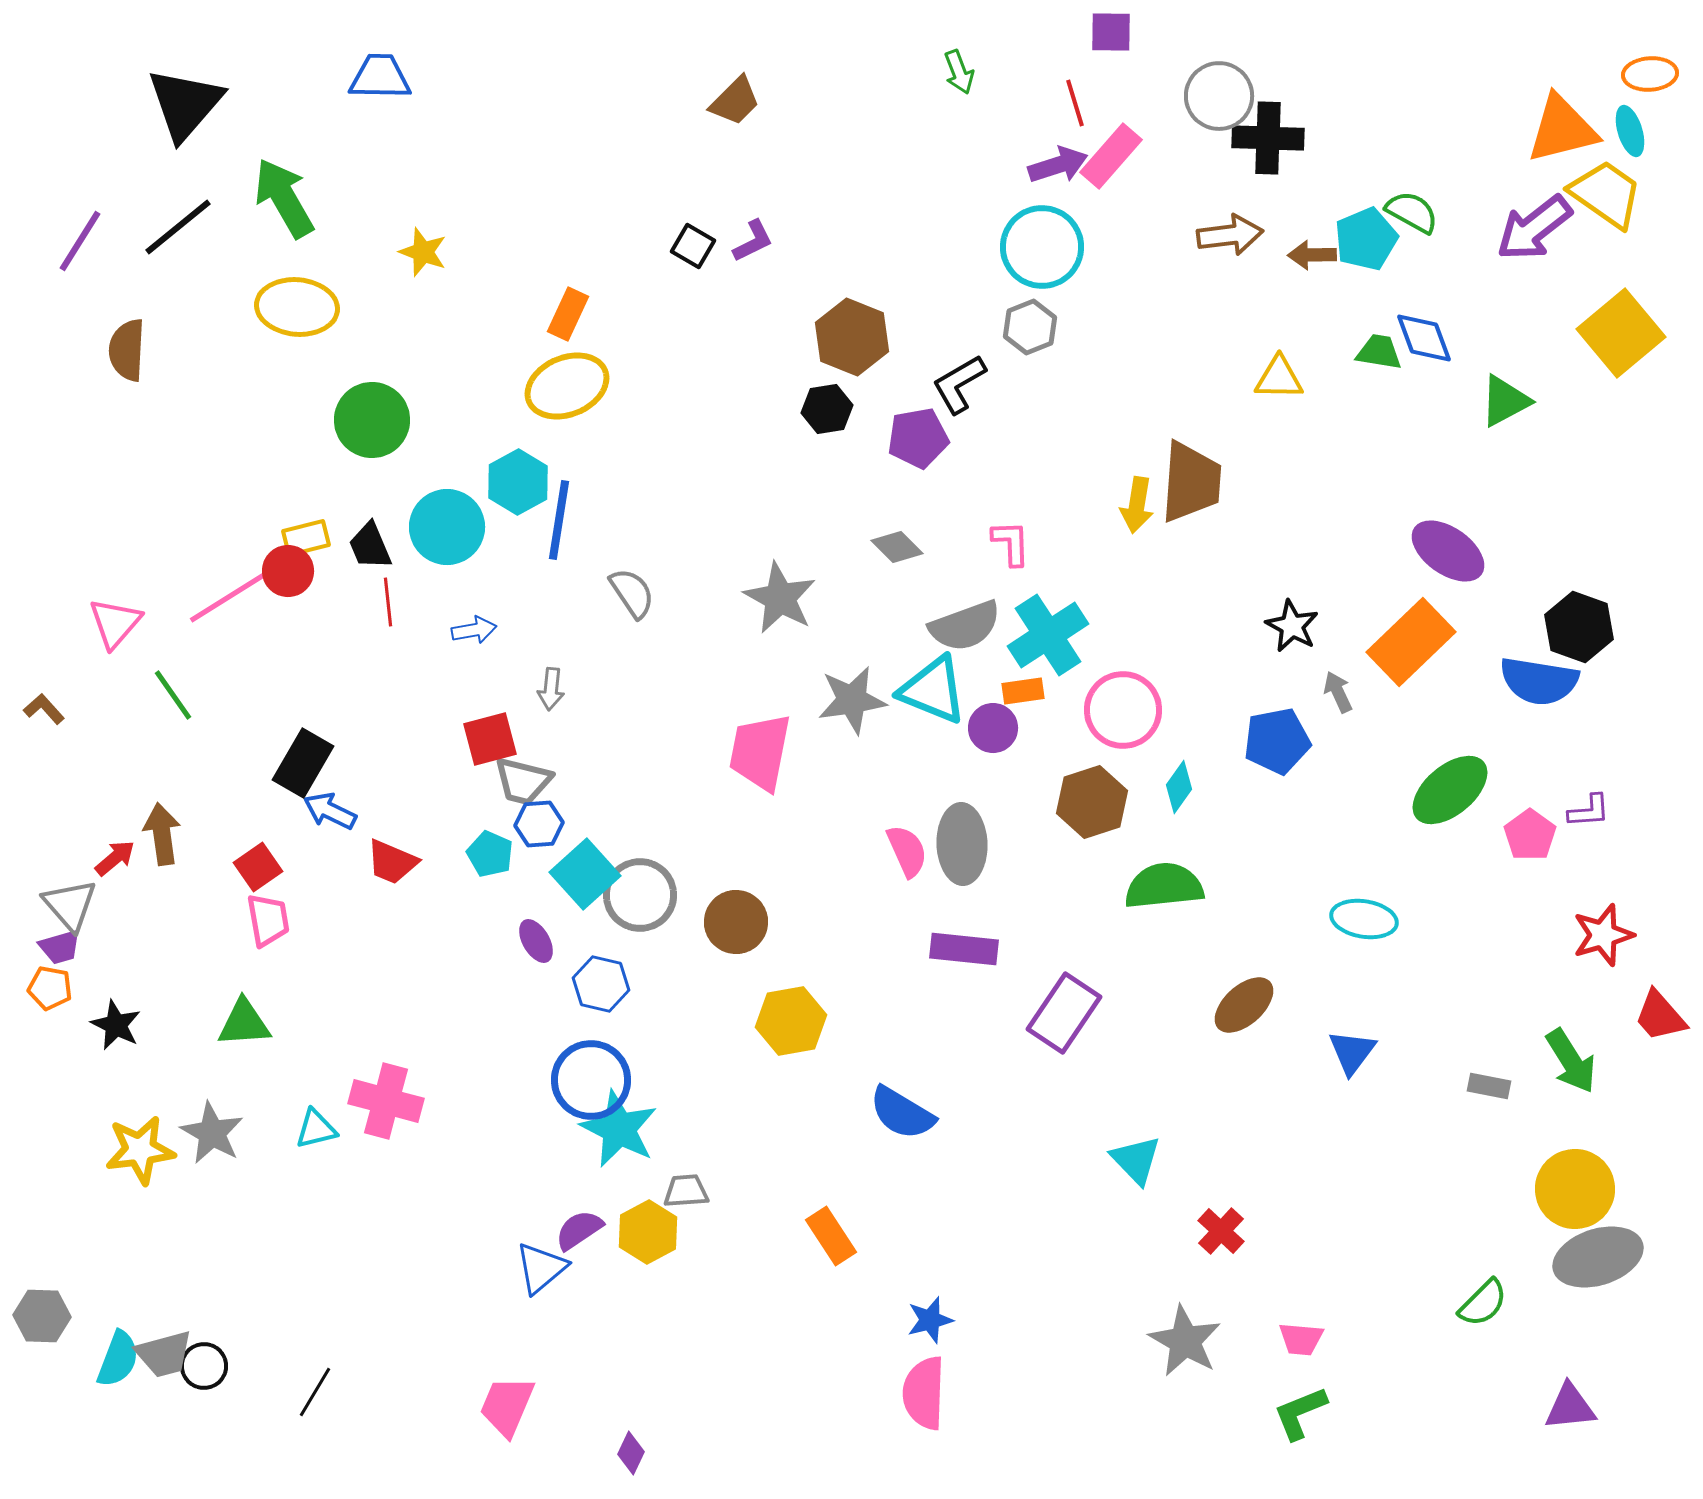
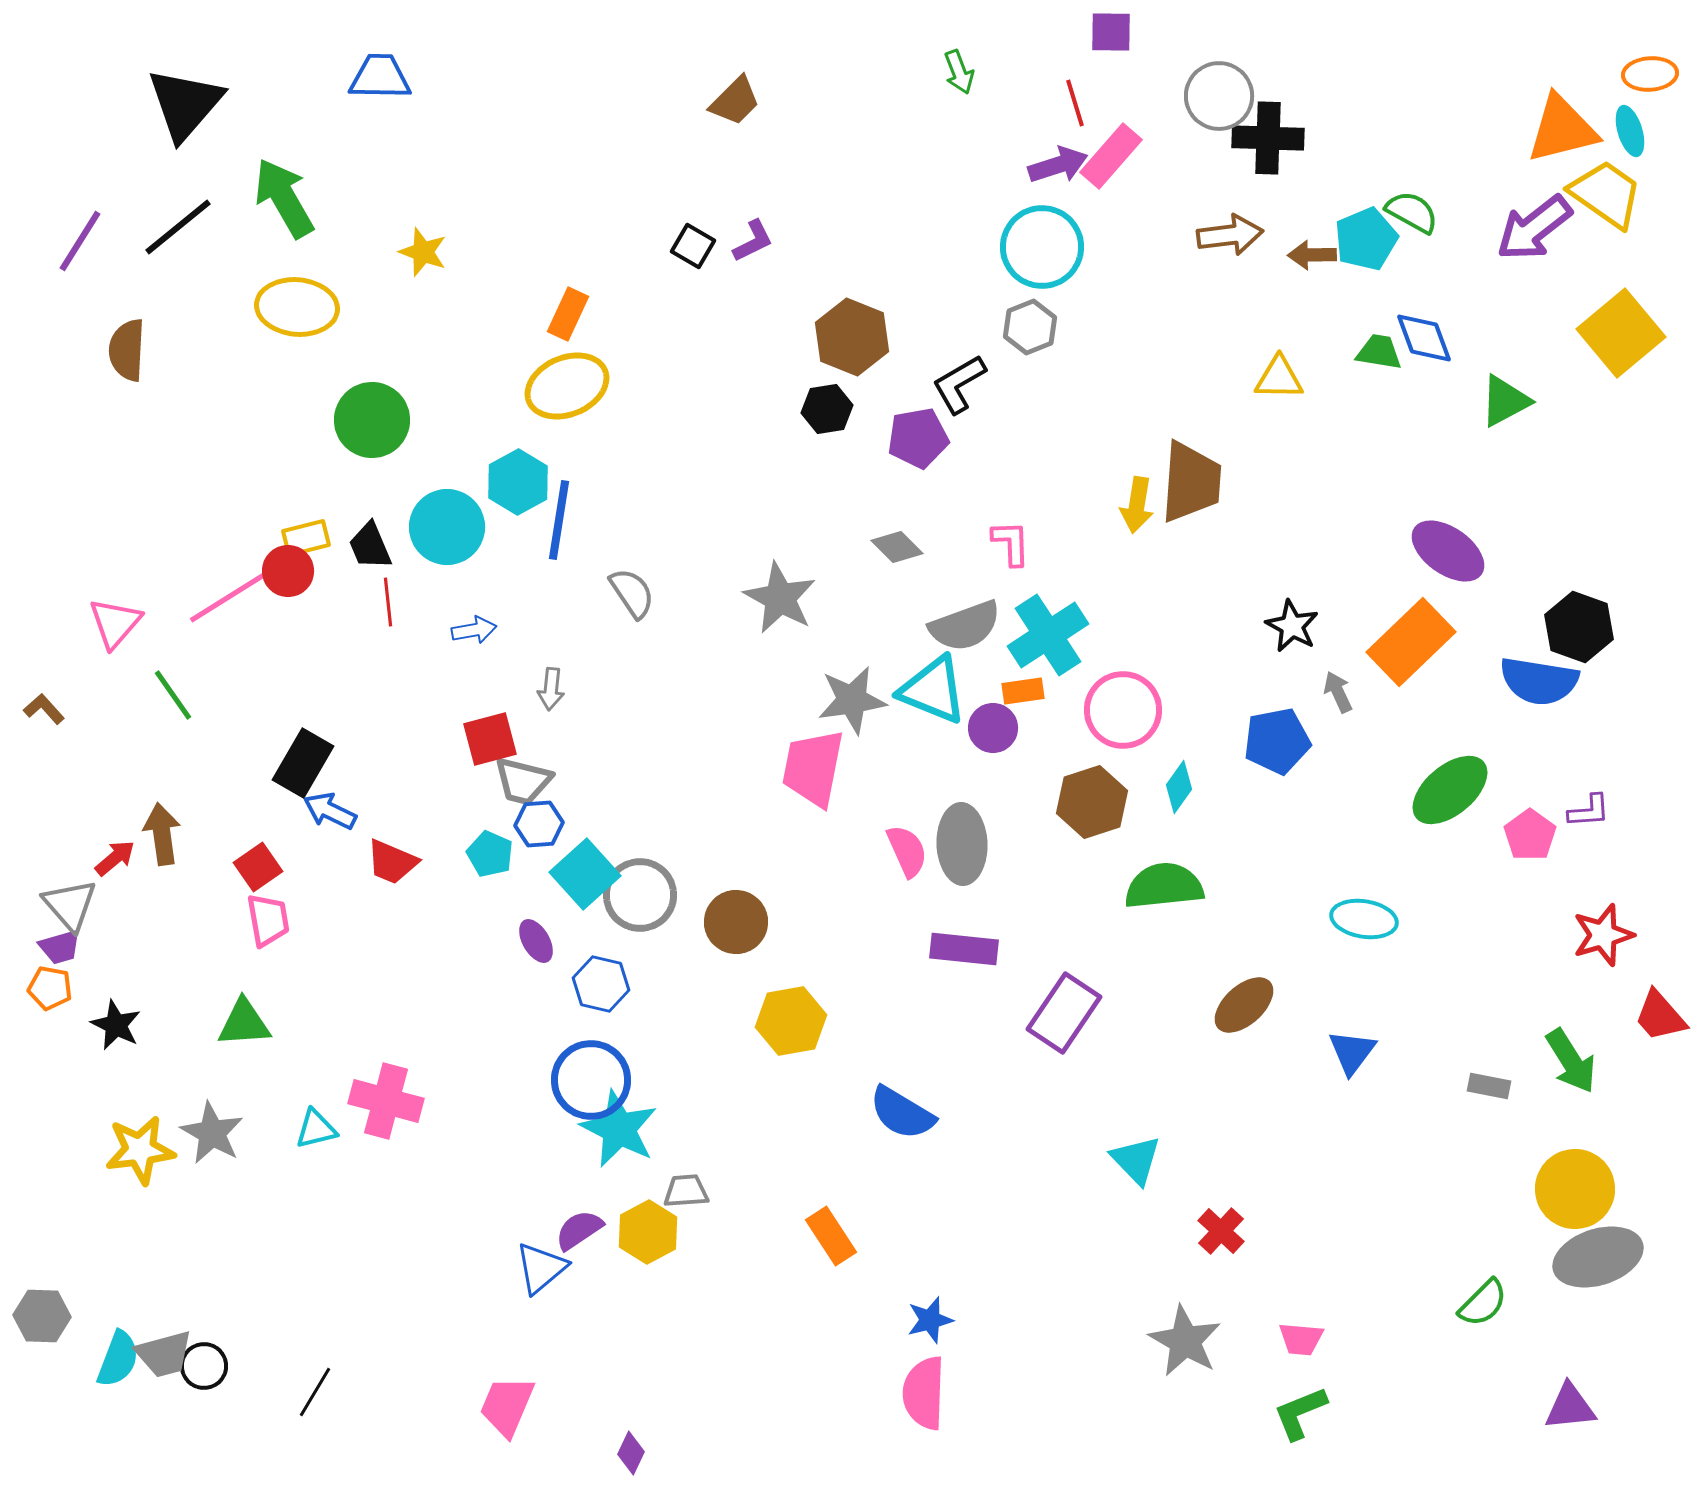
pink trapezoid at (760, 752): moved 53 px right, 16 px down
